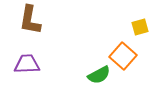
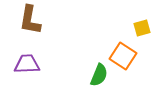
yellow square: moved 2 px right, 1 px down
orange square: rotated 8 degrees counterclockwise
green semicircle: rotated 40 degrees counterclockwise
